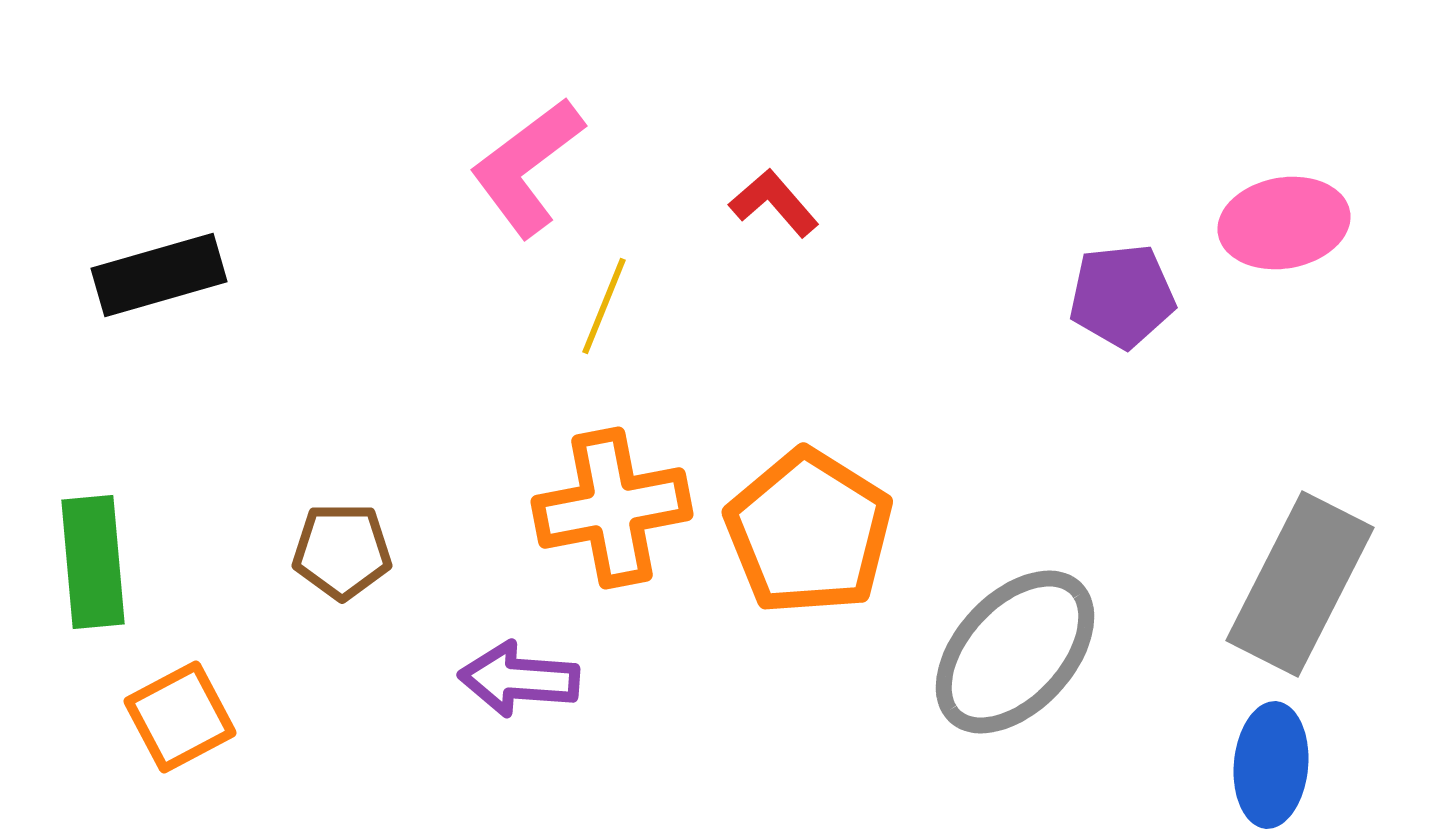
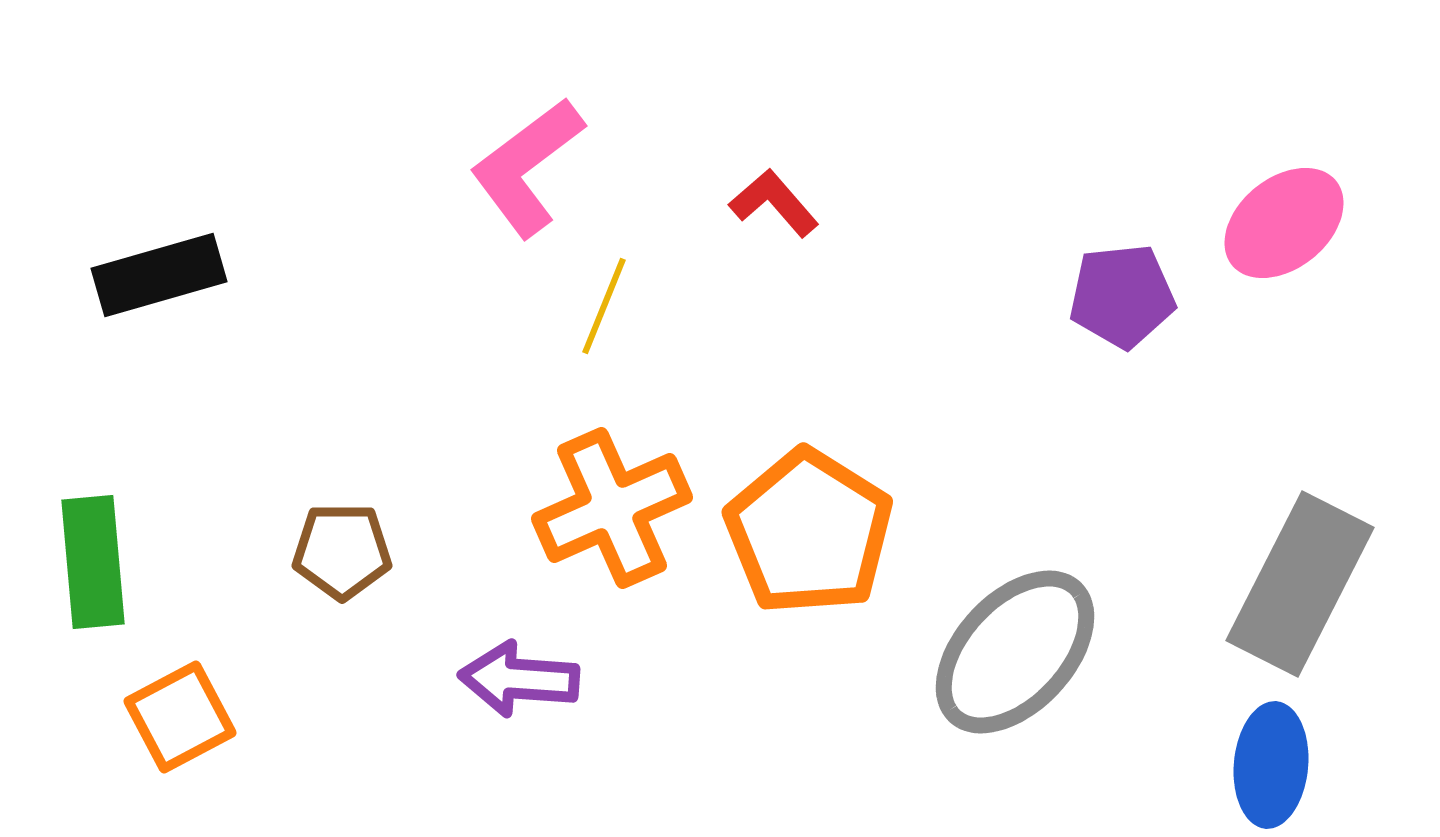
pink ellipse: rotated 29 degrees counterclockwise
orange cross: rotated 13 degrees counterclockwise
